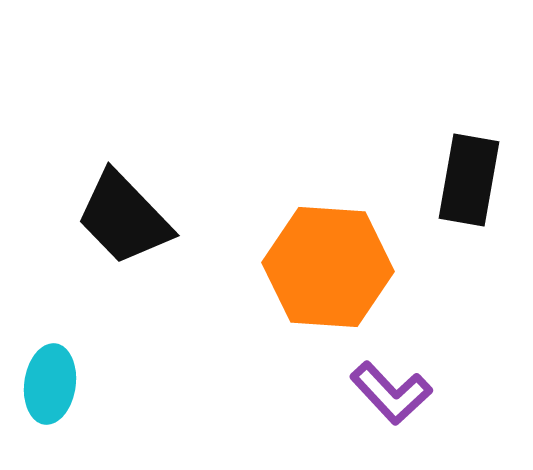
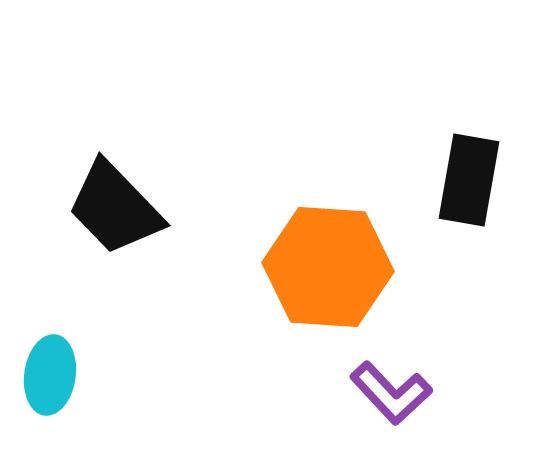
black trapezoid: moved 9 px left, 10 px up
cyan ellipse: moved 9 px up
